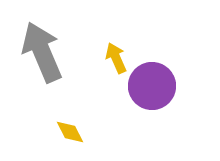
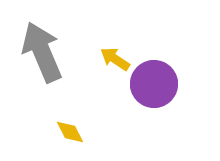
yellow arrow: moved 1 px left, 1 px down; rotated 32 degrees counterclockwise
purple circle: moved 2 px right, 2 px up
